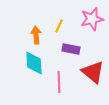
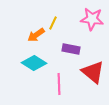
pink star: rotated 20 degrees clockwise
yellow line: moved 6 px left, 3 px up
orange arrow: rotated 120 degrees counterclockwise
cyan diamond: rotated 55 degrees counterclockwise
pink line: moved 2 px down
